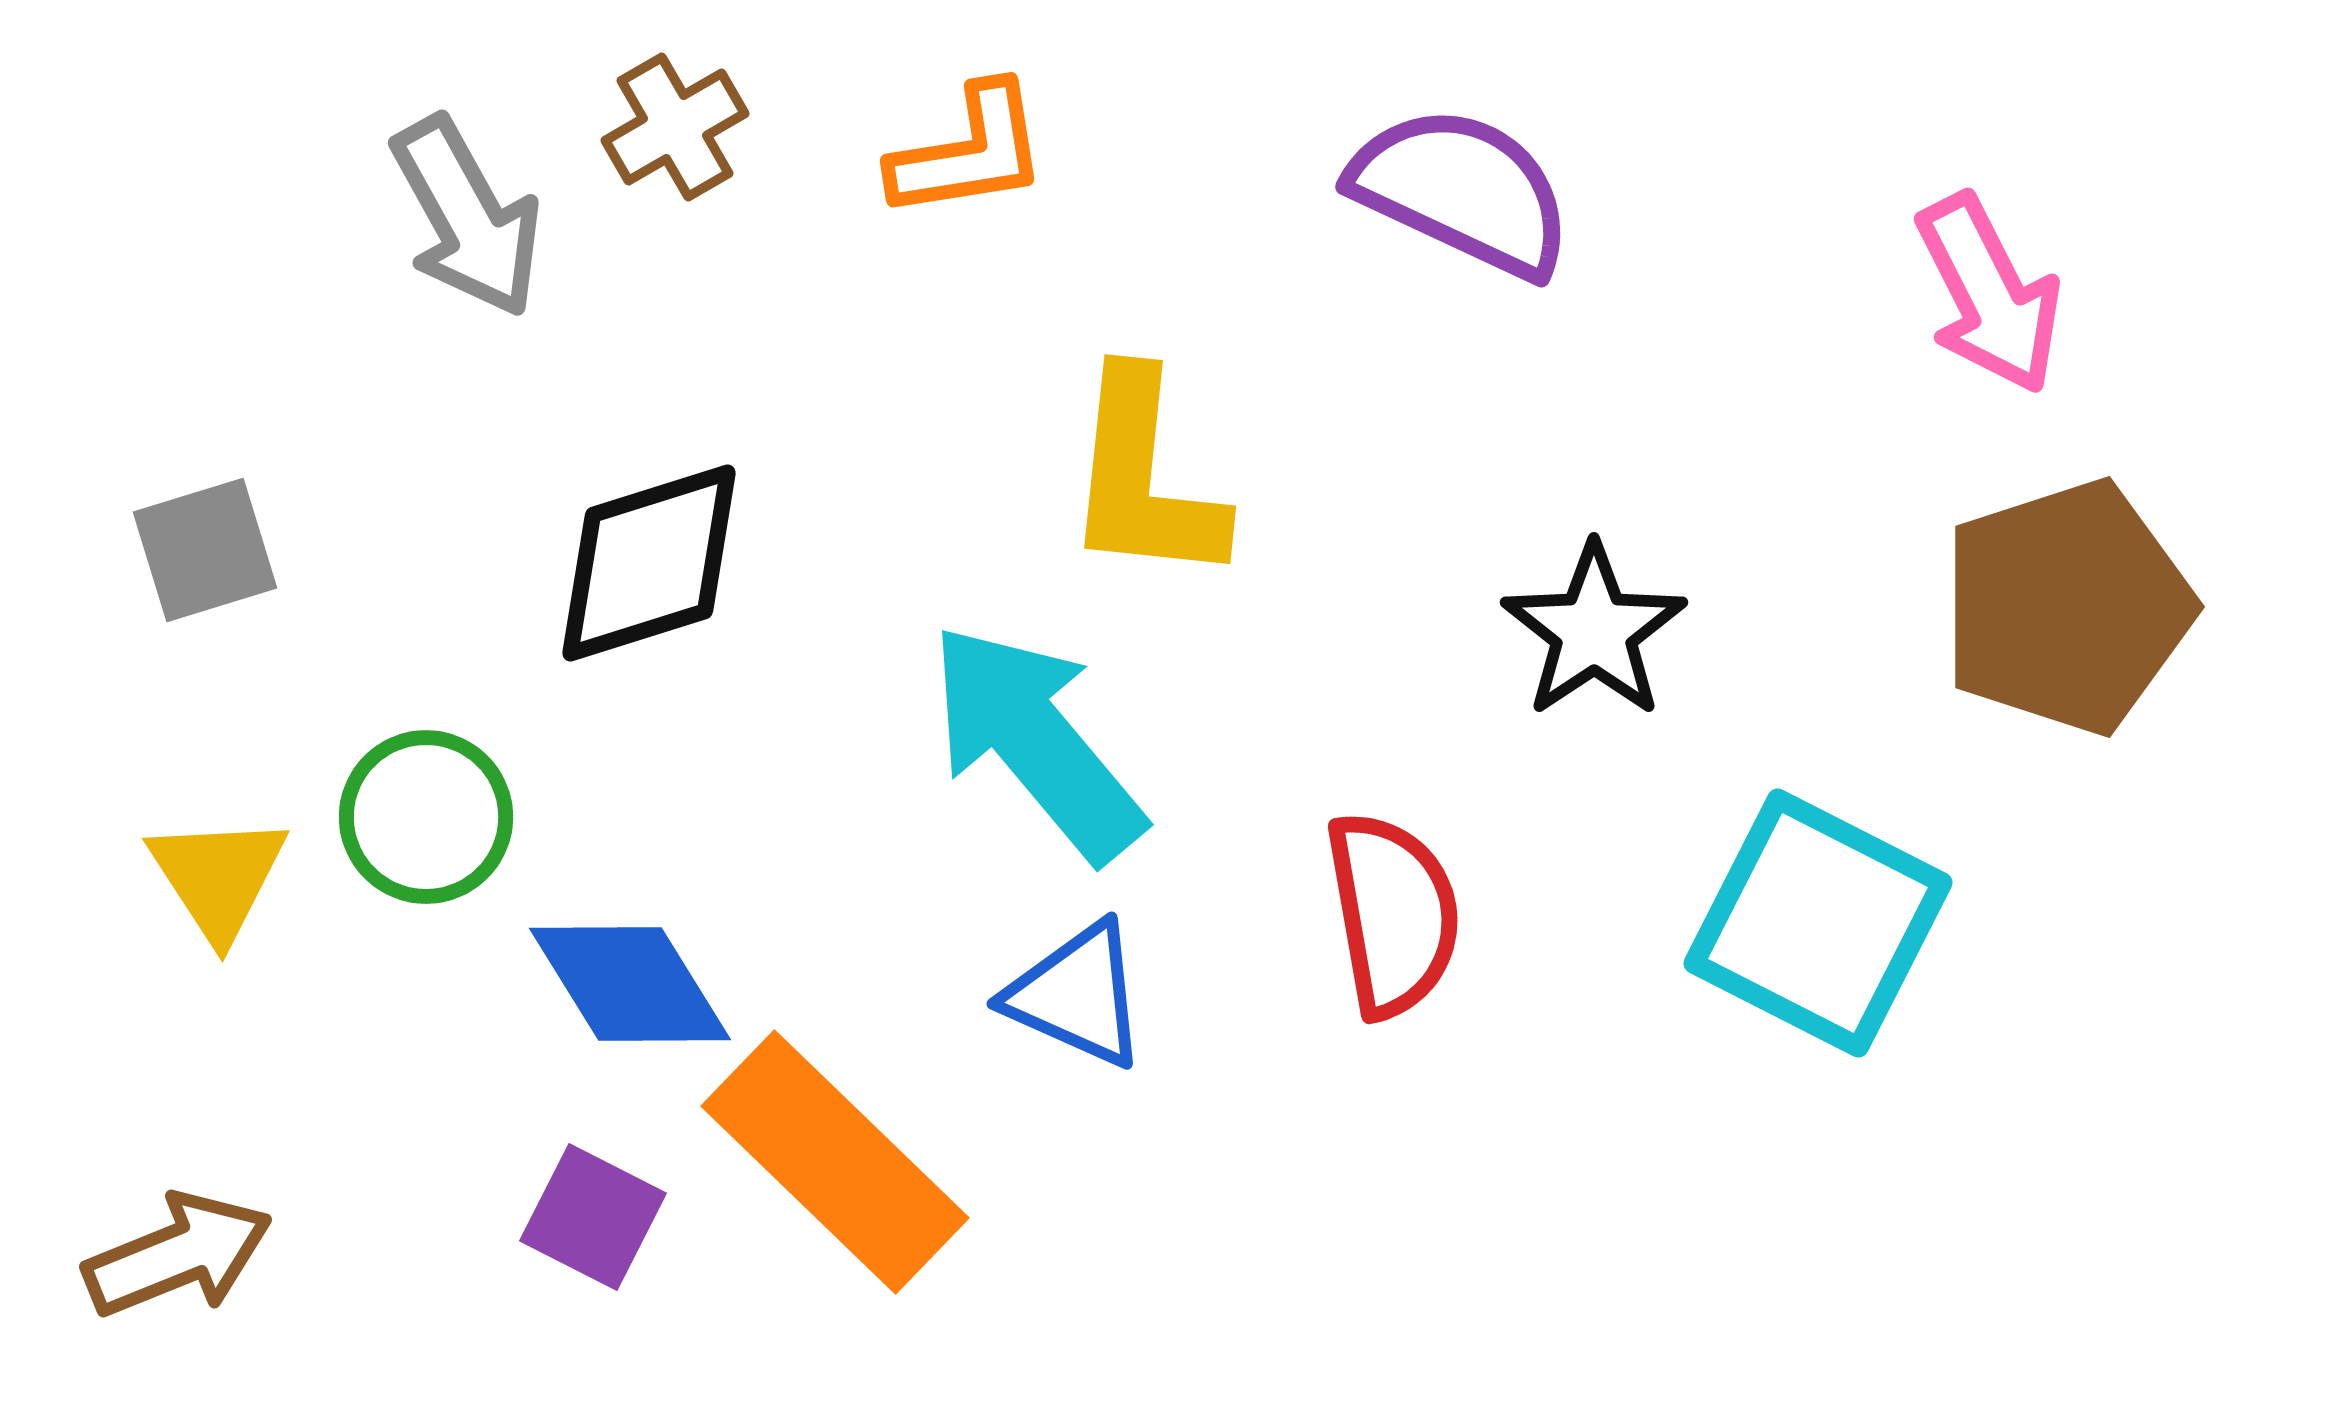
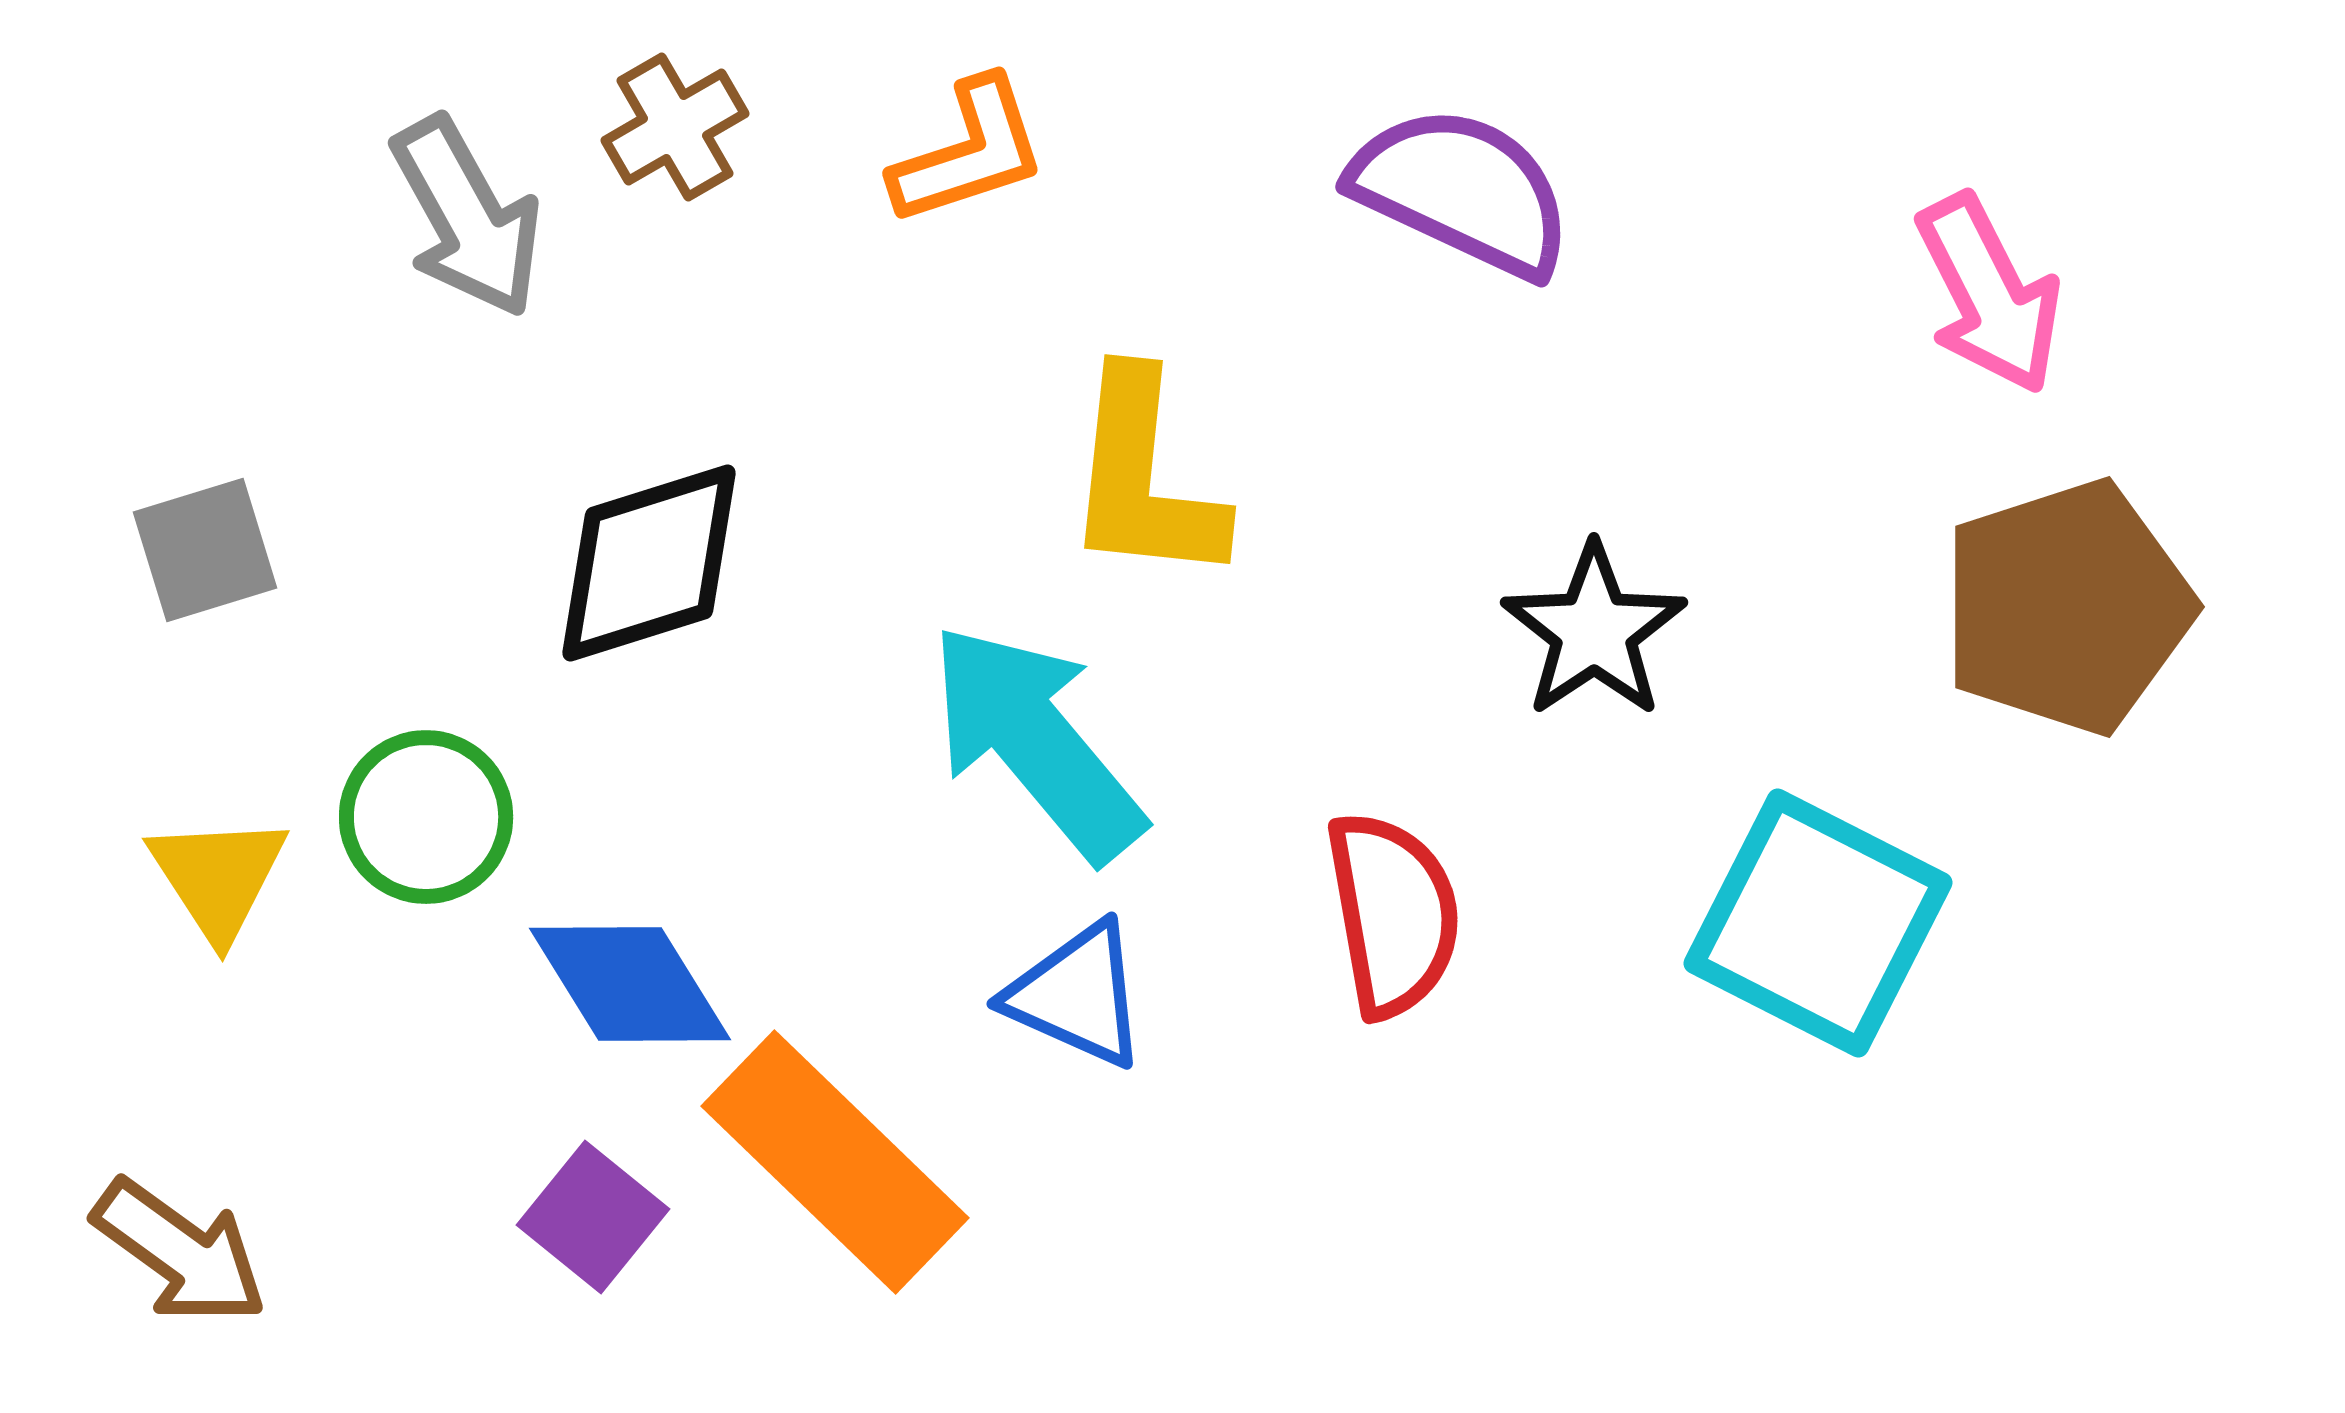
orange L-shape: rotated 9 degrees counterclockwise
purple square: rotated 12 degrees clockwise
brown arrow: moved 2 px right, 3 px up; rotated 58 degrees clockwise
